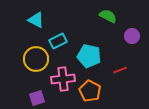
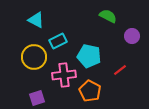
yellow circle: moved 2 px left, 2 px up
red line: rotated 16 degrees counterclockwise
pink cross: moved 1 px right, 4 px up
